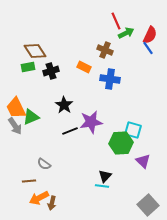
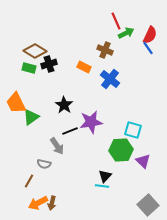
brown diamond: rotated 25 degrees counterclockwise
green rectangle: moved 1 px right, 1 px down; rotated 24 degrees clockwise
black cross: moved 2 px left, 7 px up
blue cross: rotated 30 degrees clockwise
orange trapezoid: moved 5 px up
green triangle: rotated 12 degrees counterclockwise
gray arrow: moved 42 px right, 20 px down
green hexagon: moved 7 px down
gray semicircle: rotated 24 degrees counterclockwise
brown line: rotated 56 degrees counterclockwise
orange arrow: moved 1 px left, 5 px down
